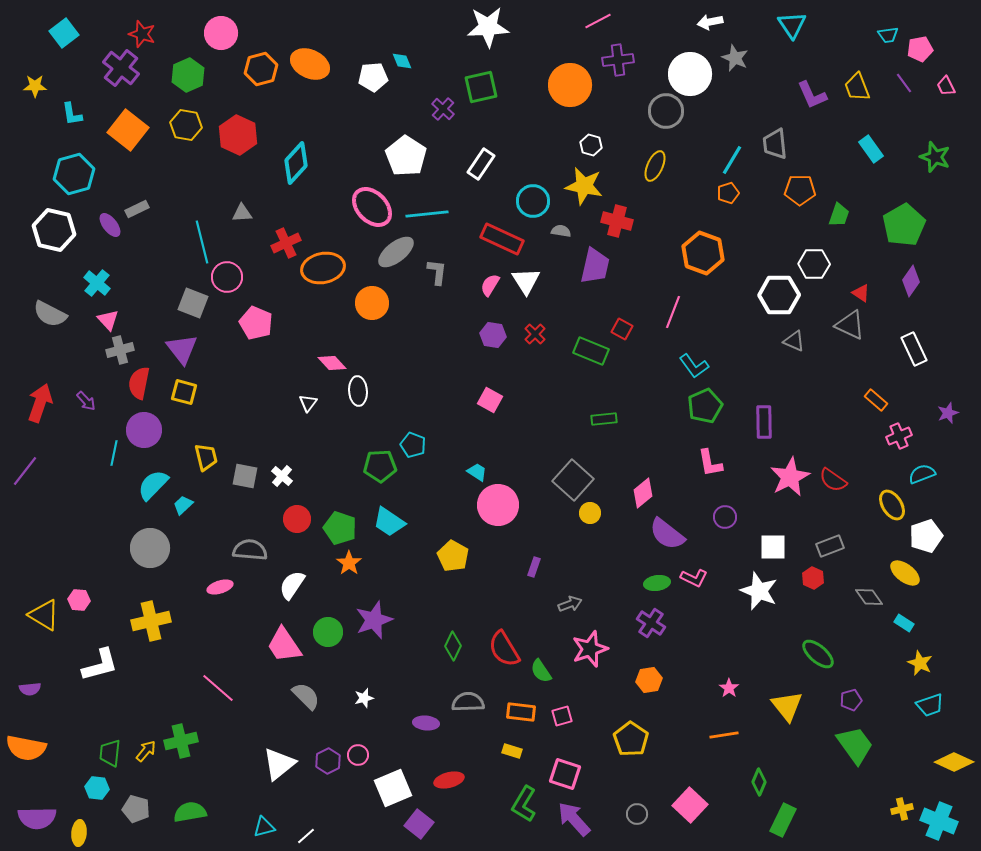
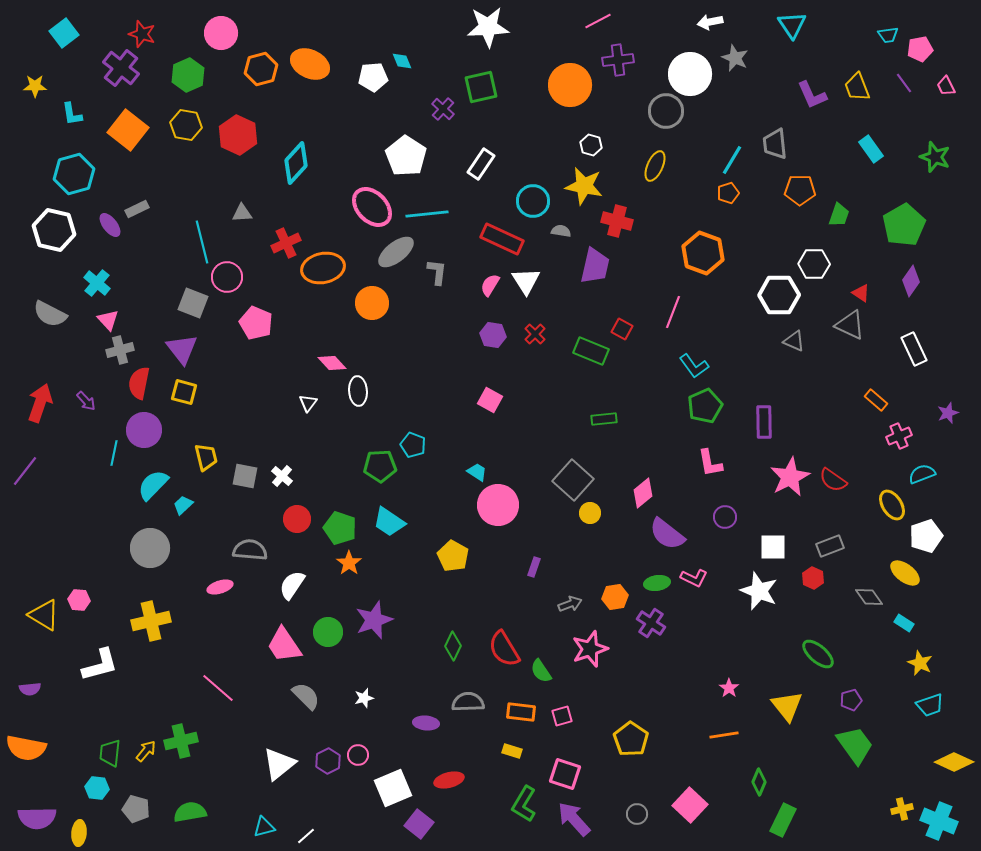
orange hexagon at (649, 680): moved 34 px left, 83 px up
